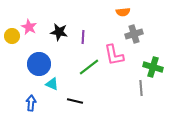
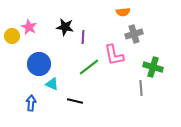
black star: moved 6 px right, 5 px up
